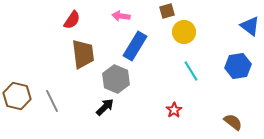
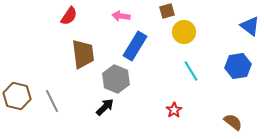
red semicircle: moved 3 px left, 4 px up
